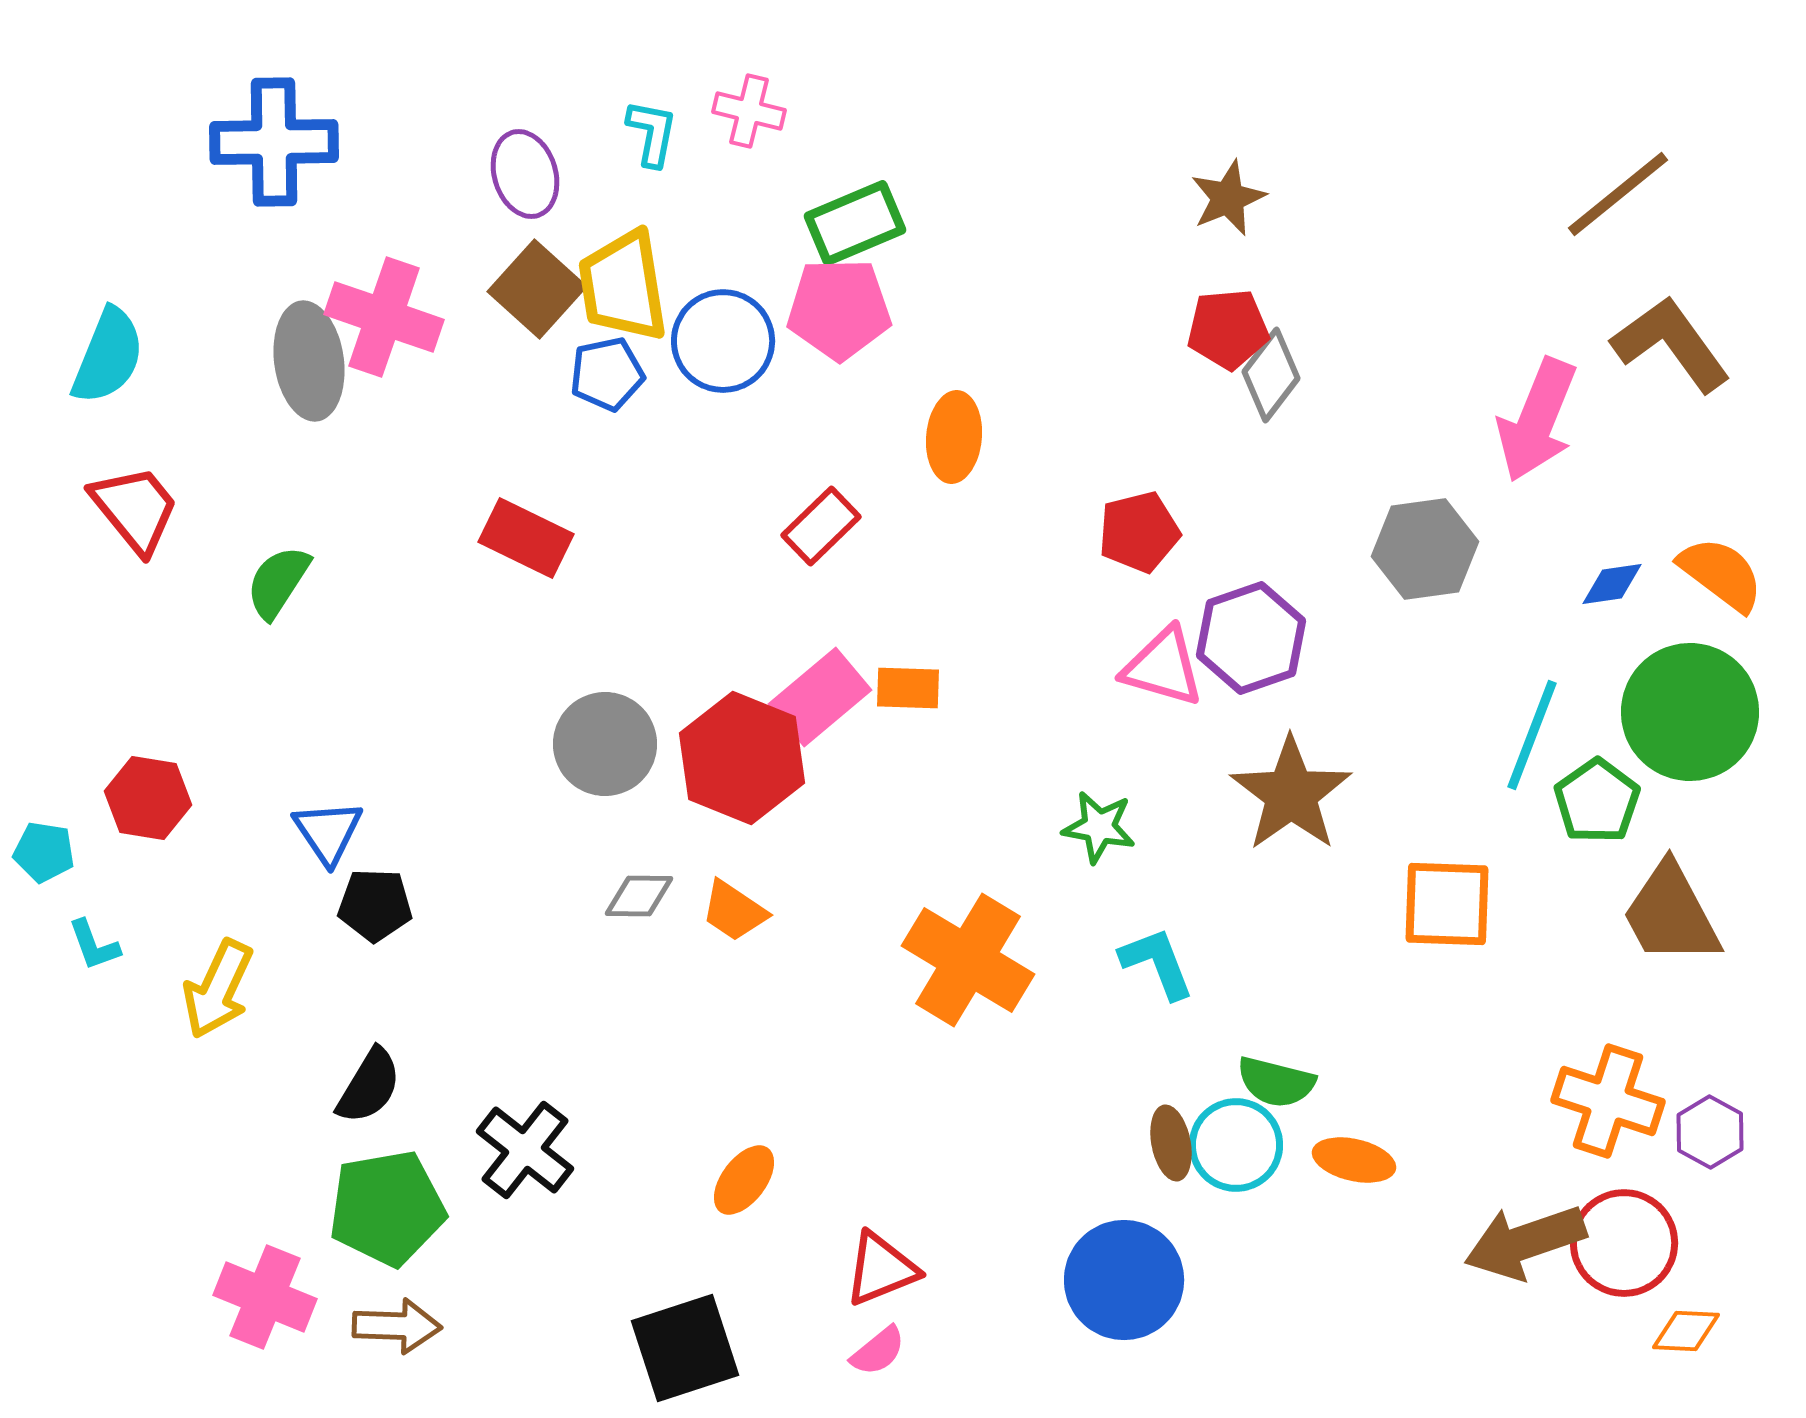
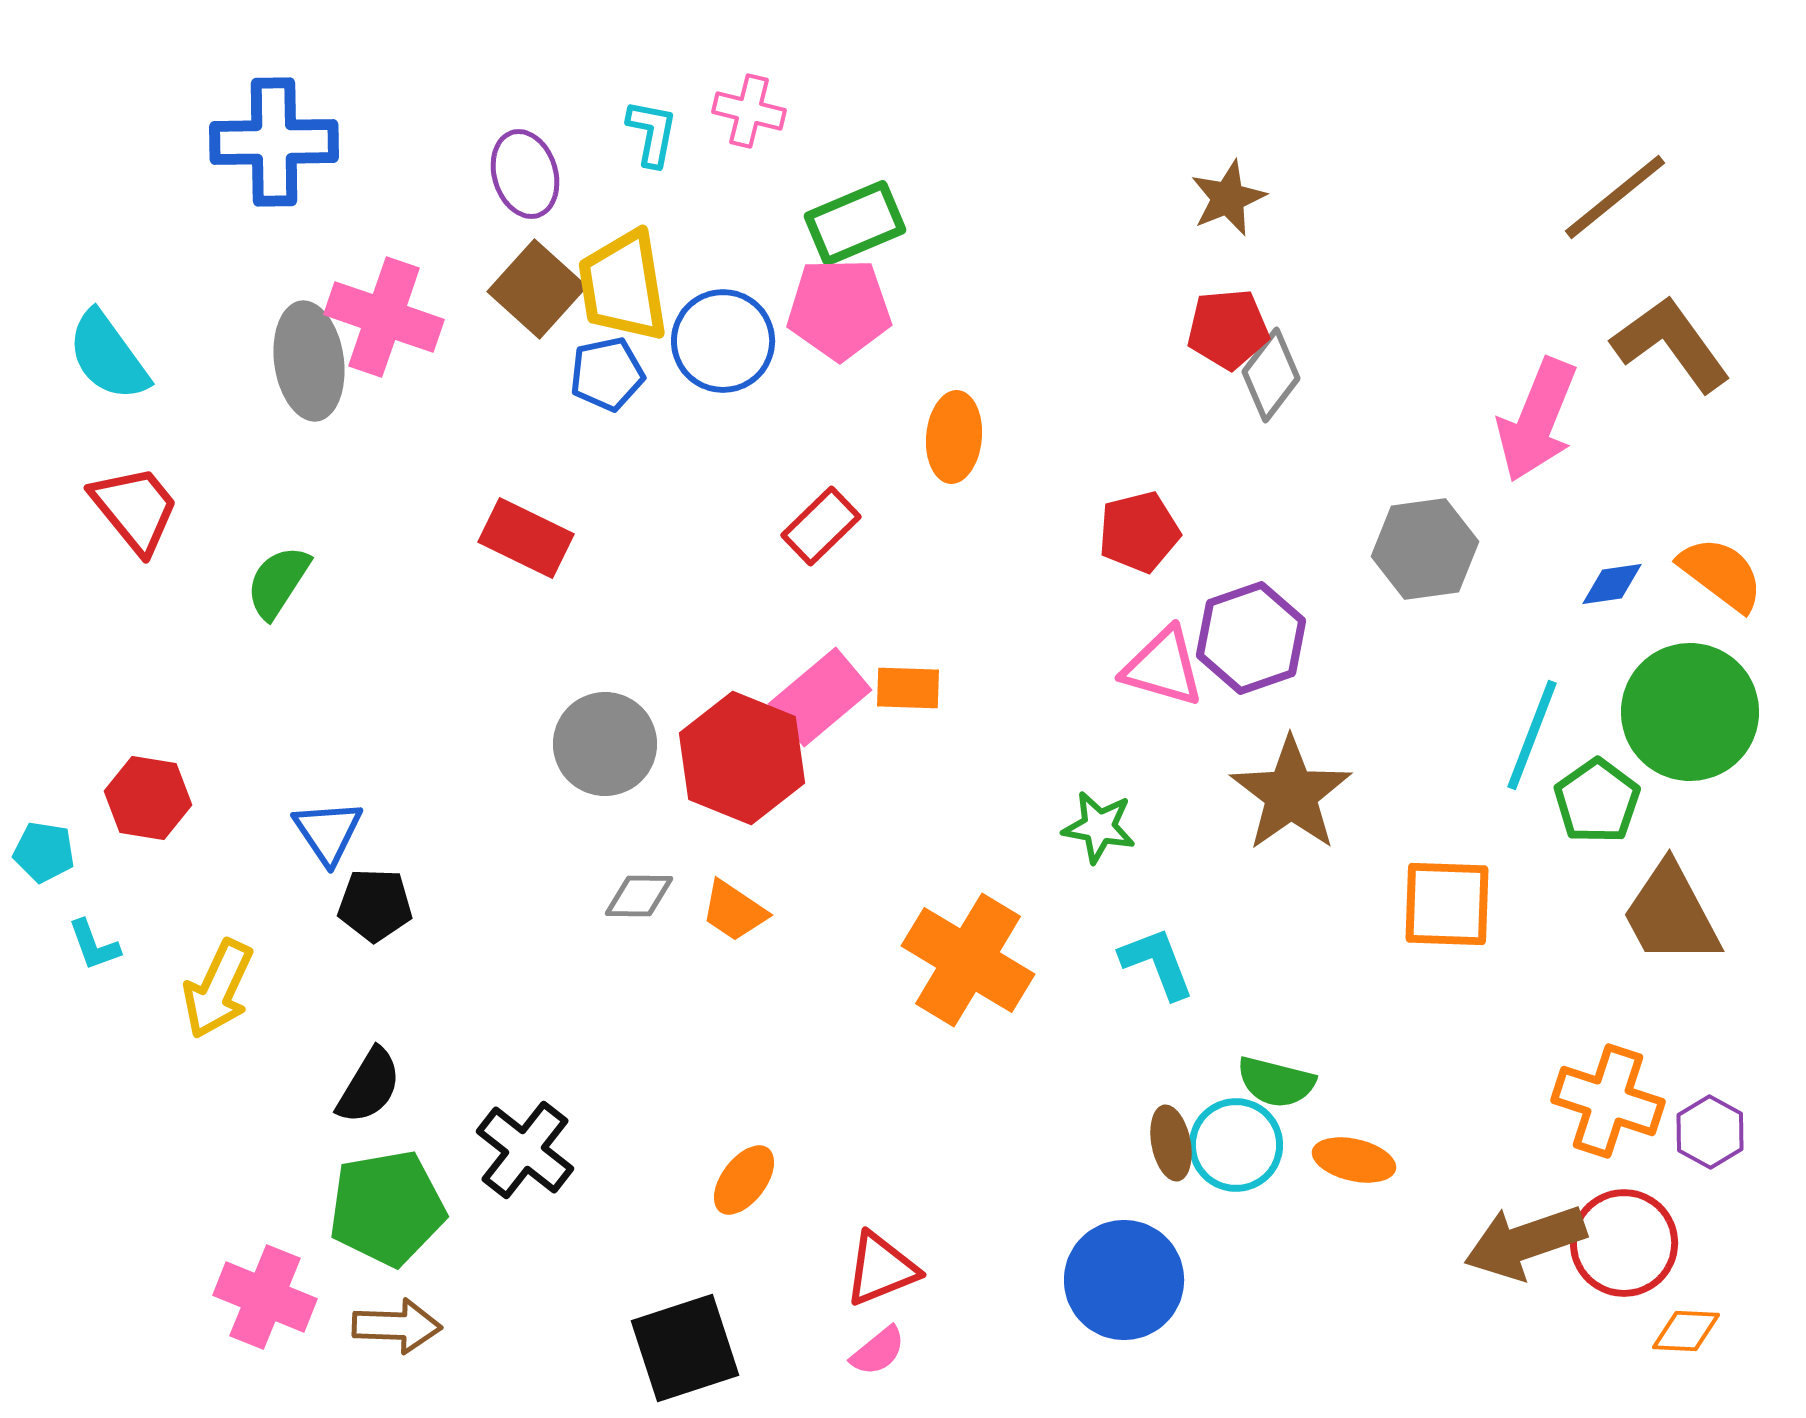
brown line at (1618, 194): moved 3 px left, 3 px down
cyan semicircle at (108, 356): rotated 122 degrees clockwise
